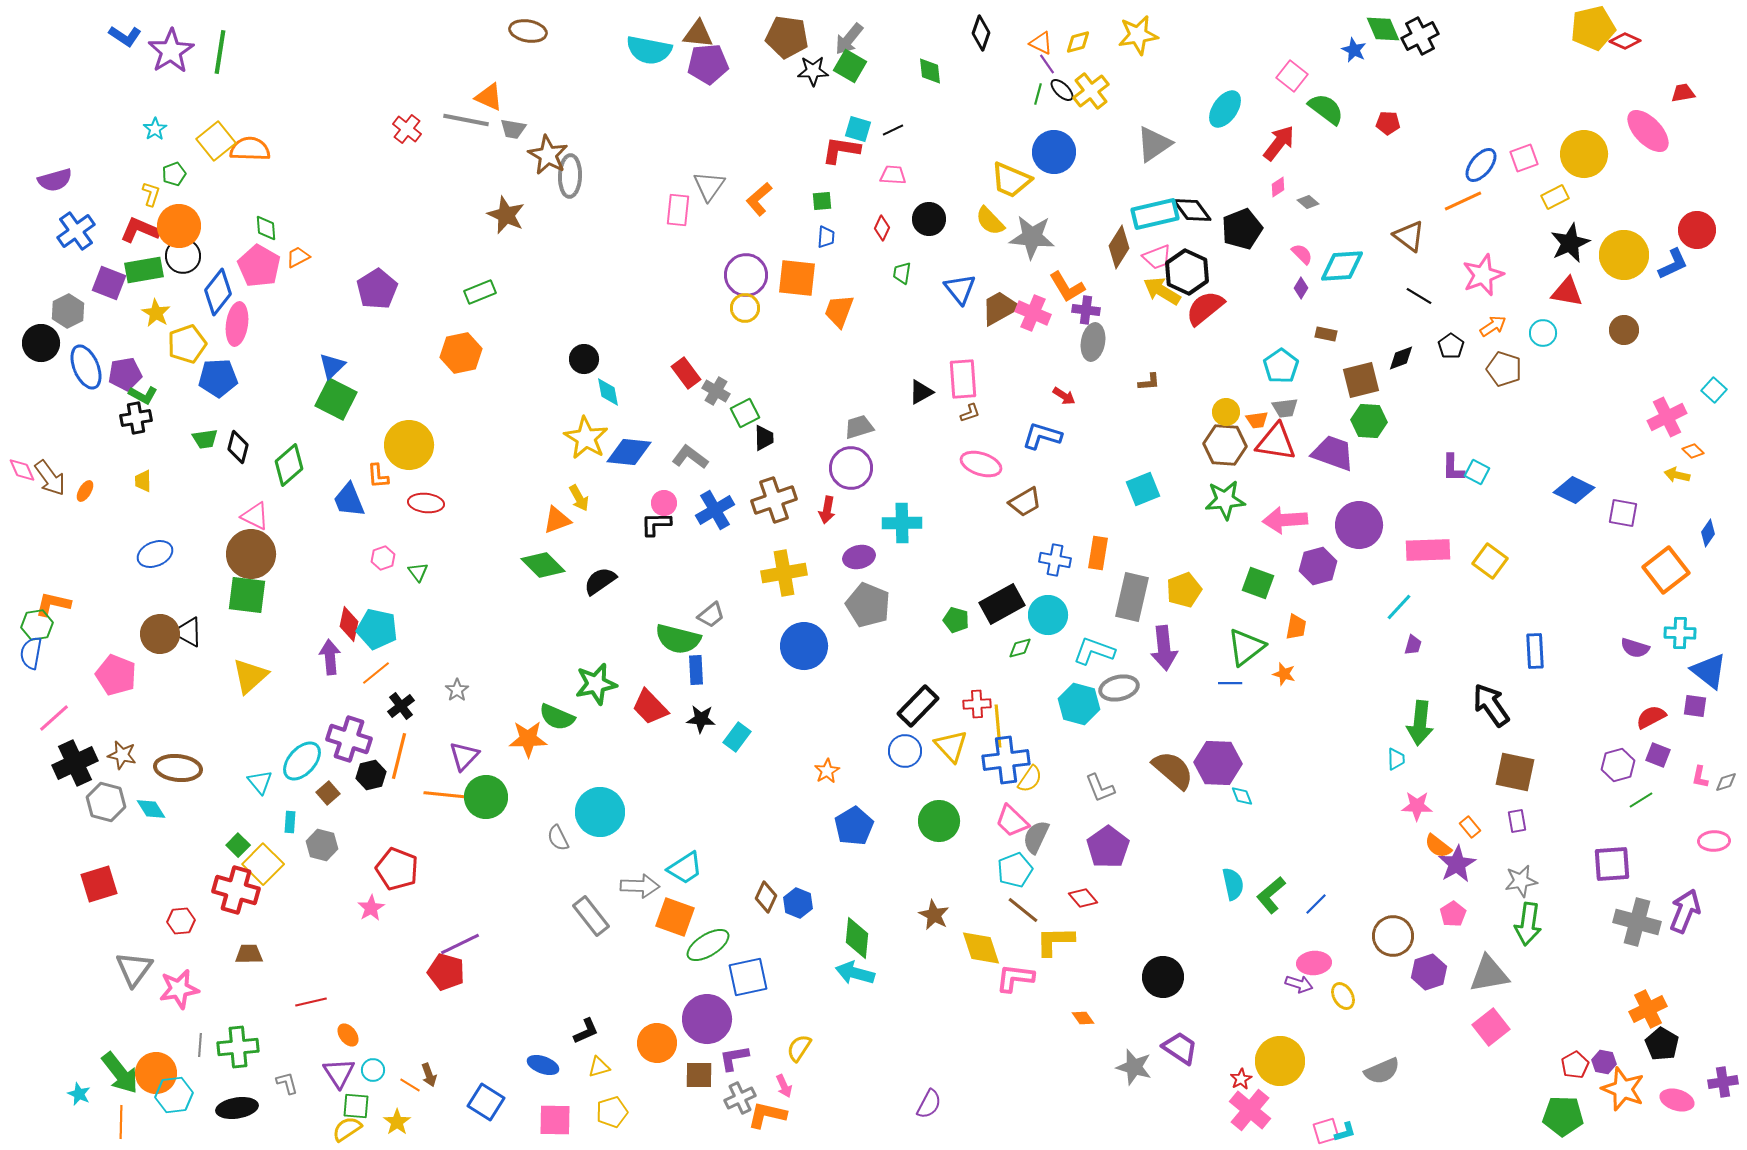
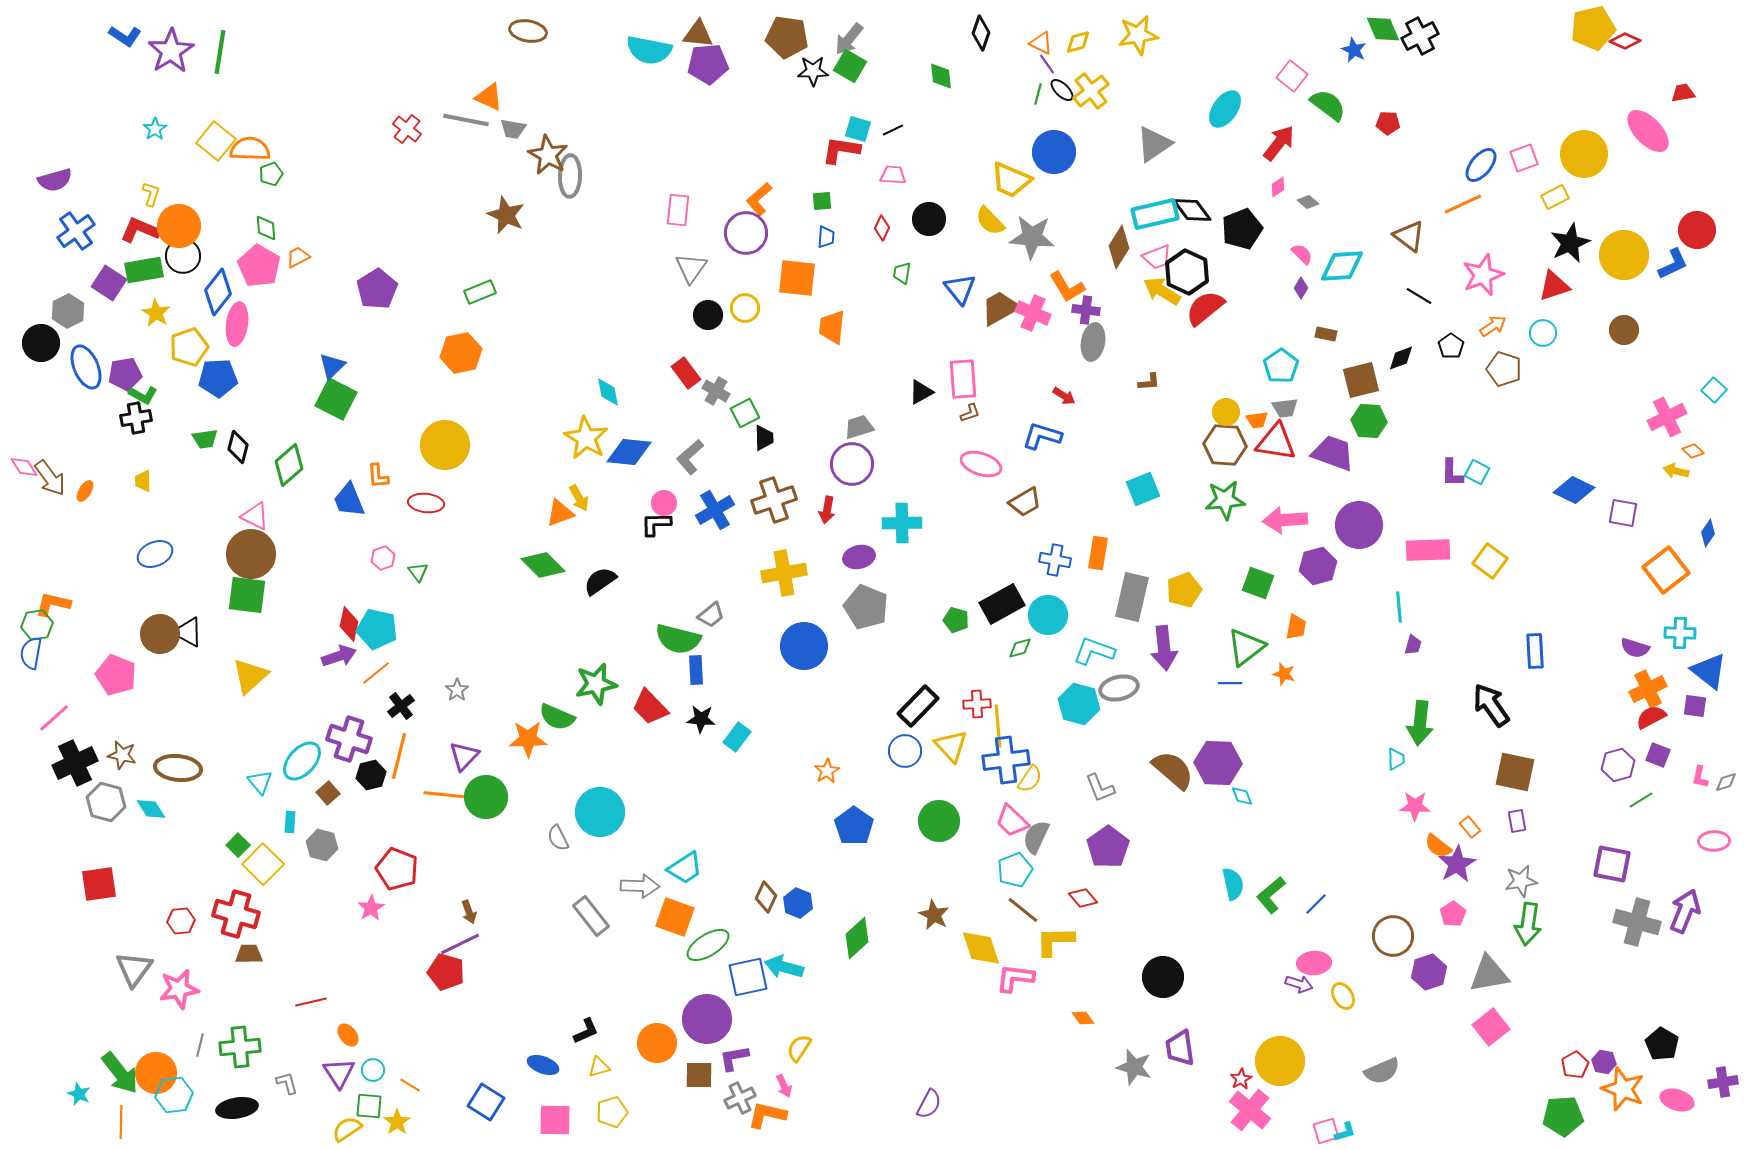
green diamond at (930, 71): moved 11 px right, 5 px down
green semicircle at (1326, 109): moved 2 px right, 4 px up
yellow square at (216, 141): rotated 12 degrees counterclockwise
green pentagon at (174, 174): moved 97 px right
gray triangle at (709, 186): moved 18 px left, 82 px down
orange line at (1463, 201): moved 3 px down
purple circle at (746, 275): moved 42 px up
purple square at (109, 283): rotated 12 degrees clockwise
red triangle at (1567, 292): moved 13 px left, 6 px up; rotated 28 degrees counterclockwise
orange trapezoid at (839, 311): moved 7 px left, 16 px down; rotated 15 degrees counterclockwise
yellow pentagon at (187, 344): moved 2 px right, 3 px down
black circle at (584, 359): moved 124 px right, 44 px up
yellow circle at (409, 445): moved 36 px right
gray L-shape at (690, 457): rotated 78 degrees counterclockwise
purple circle at (851, 468): moved 1 px right, 4 px up
purple L-shape at (1453, 468): moved 1 px left, 5 px down
pink diamond at (22, 470): moved 2 px right, 3 px up; rotated 8 degrees counterclockwise
yellow arrow at (1677, 475): moved 1 px left, 4 px up
orange triangle at (557, 520): moved 3 px right, 7 px up
gray pentagon at (868, 605): moved 2 px left, 2 px down
cyan line at (1399, 607): rotated 48 degrees counterclockwise
purple arrow at (330, 657): moved 9 px right, 1 px up; rotated 76 degrees clockwise
pink star at (1417, 806): moved 2 px left
blue pentagon at (854, 826): rotated 6 degrees counterclockwise
purple square at (1612, 864): rotated 15 degrees clockwise
red square at (99, 884): rotated 9 degrees clockwise
red cross at (236, 890): moved 24 px down
green diamond at (857, 938): rotated 42 degrees clockwise
cyan arrow at (855, 973): moved 71 px left, 6 px up
orange cross at (1648, 1009): moved 320 px up
gray line at (200, 1045): rotated 10 degrees clockwise
green cross at (238, 1047): moved 2 px right
purple trapezoid at (1180, 1048): rotated 132 degrees counterclockwise
brown arrow at (429, 1075): moved 40 px right, 163 px up
green square at (356, 1106): moved 13 px right
green pentagon at (1563, 1116): rotated 6 degrees counterclockwise
